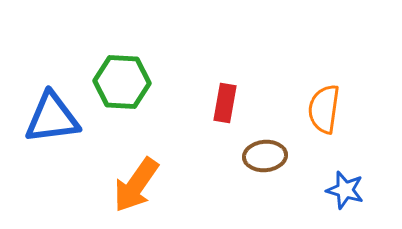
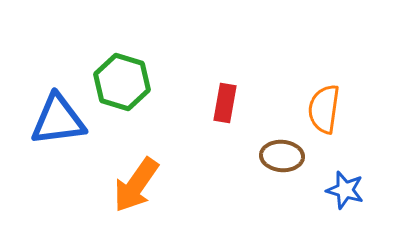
green hexagon: rotated 14 degrees clockwise
blue triangle: moved 6 px right, 2 px down
brown ellipse: moved 17 px right; rotated 9 degrees clockwise
